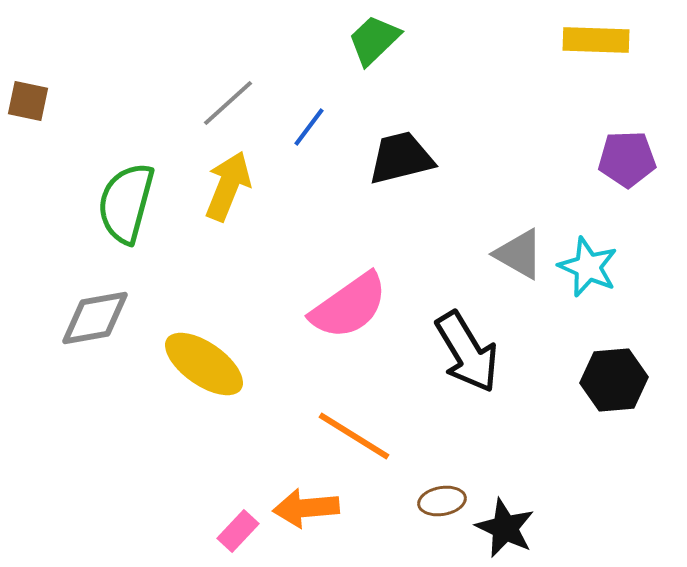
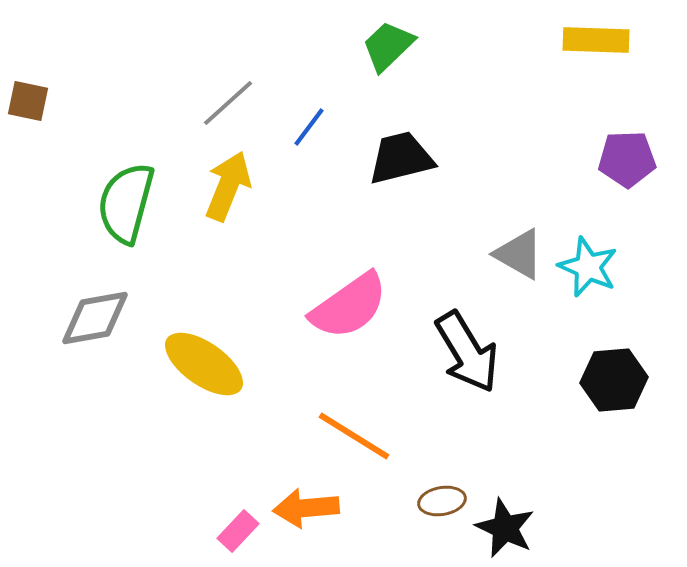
green trapezoid: moved 14 px right, 6 px down
